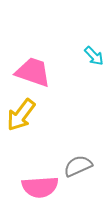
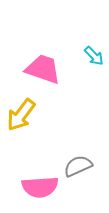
pink trapezoid: moved 10 px right, 3 px up
